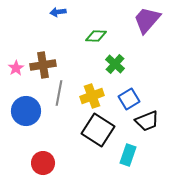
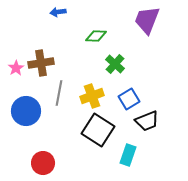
purple trapezoid: rotated 20 degrees counterclockwise
brown cross: moved 2 px left, 2 px up
